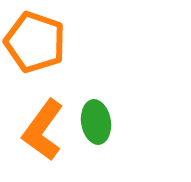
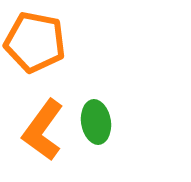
orange pentagon: rotated 8 degrees counterclockwise
